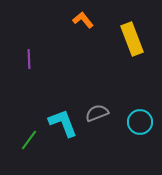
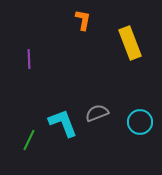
orange L-shape: rotated 50 degrees clockwise
yellow rectangle: moved 2 px left, 4 px down
green line: rotated 10 degrees counterclockwise
